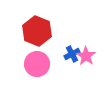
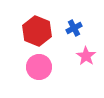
blue cross: moved 2 px right, 26 px up
pink circle: moved 2 px right, 3 px down
